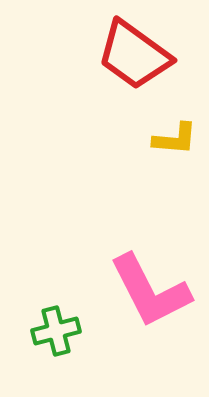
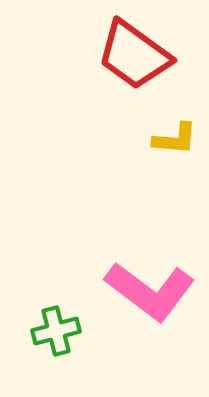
pink L-shape: rotated 26 degrees counterclockwise
